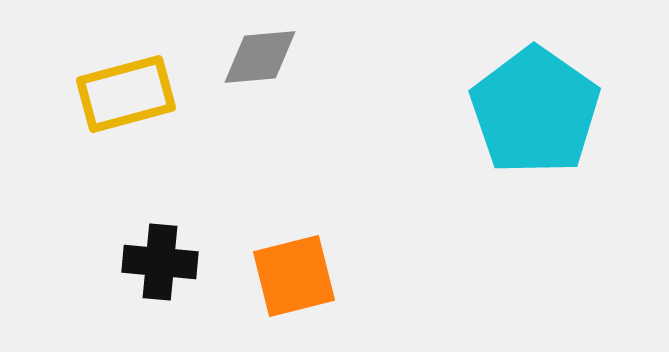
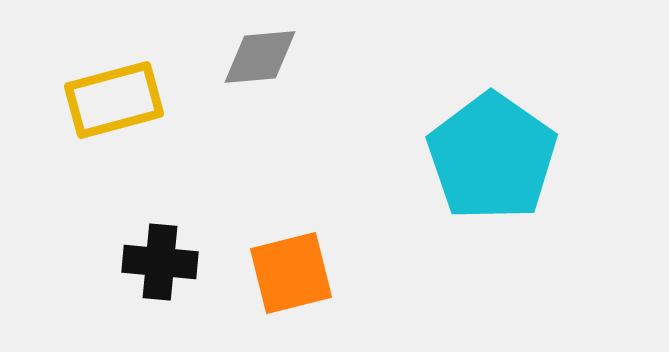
yellow rectangle: moved 12 px left, 6 px down
cyan pentagon: moved 43 px left, 46 px down
orange square: moved 3 px left, 3 px up
